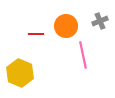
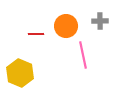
gray cross: rotated 21 degrees clockwise
